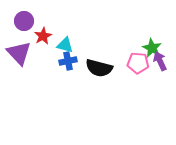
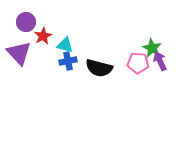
purple circle: moved 2 px right, 1 px down
